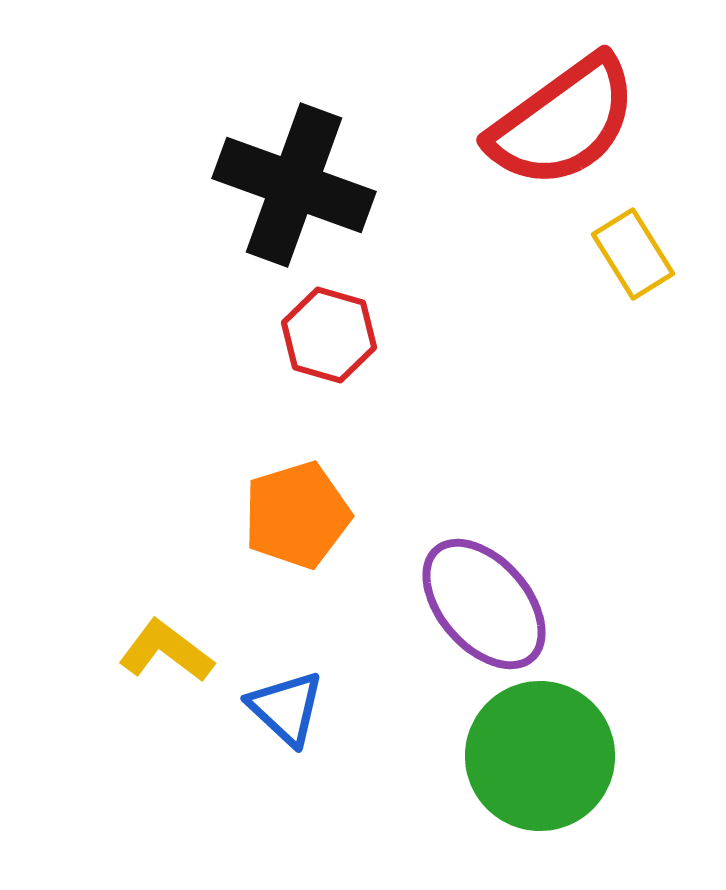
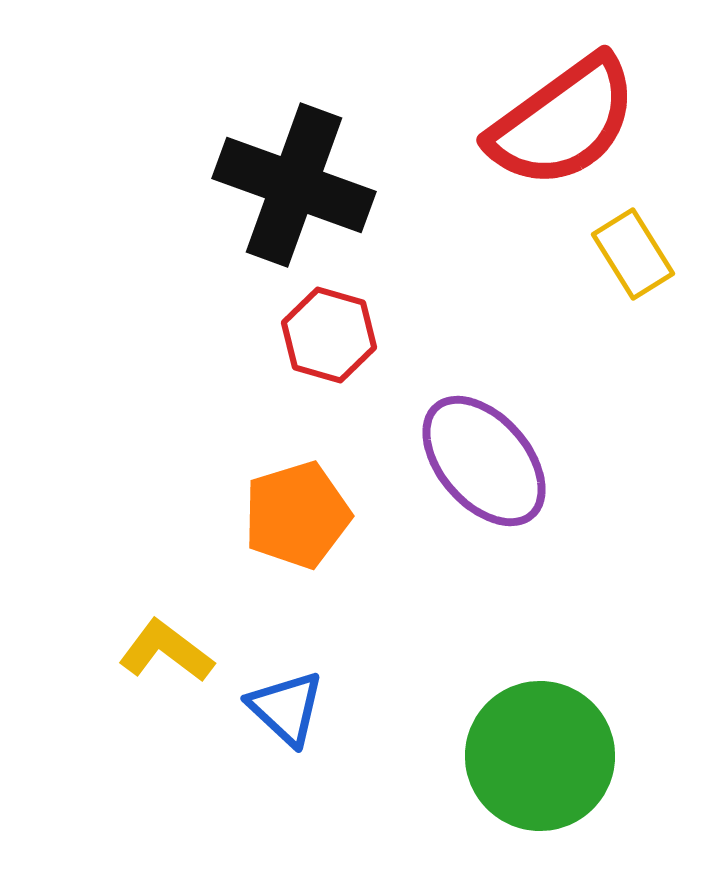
purple ellipse: moved 143 px up
